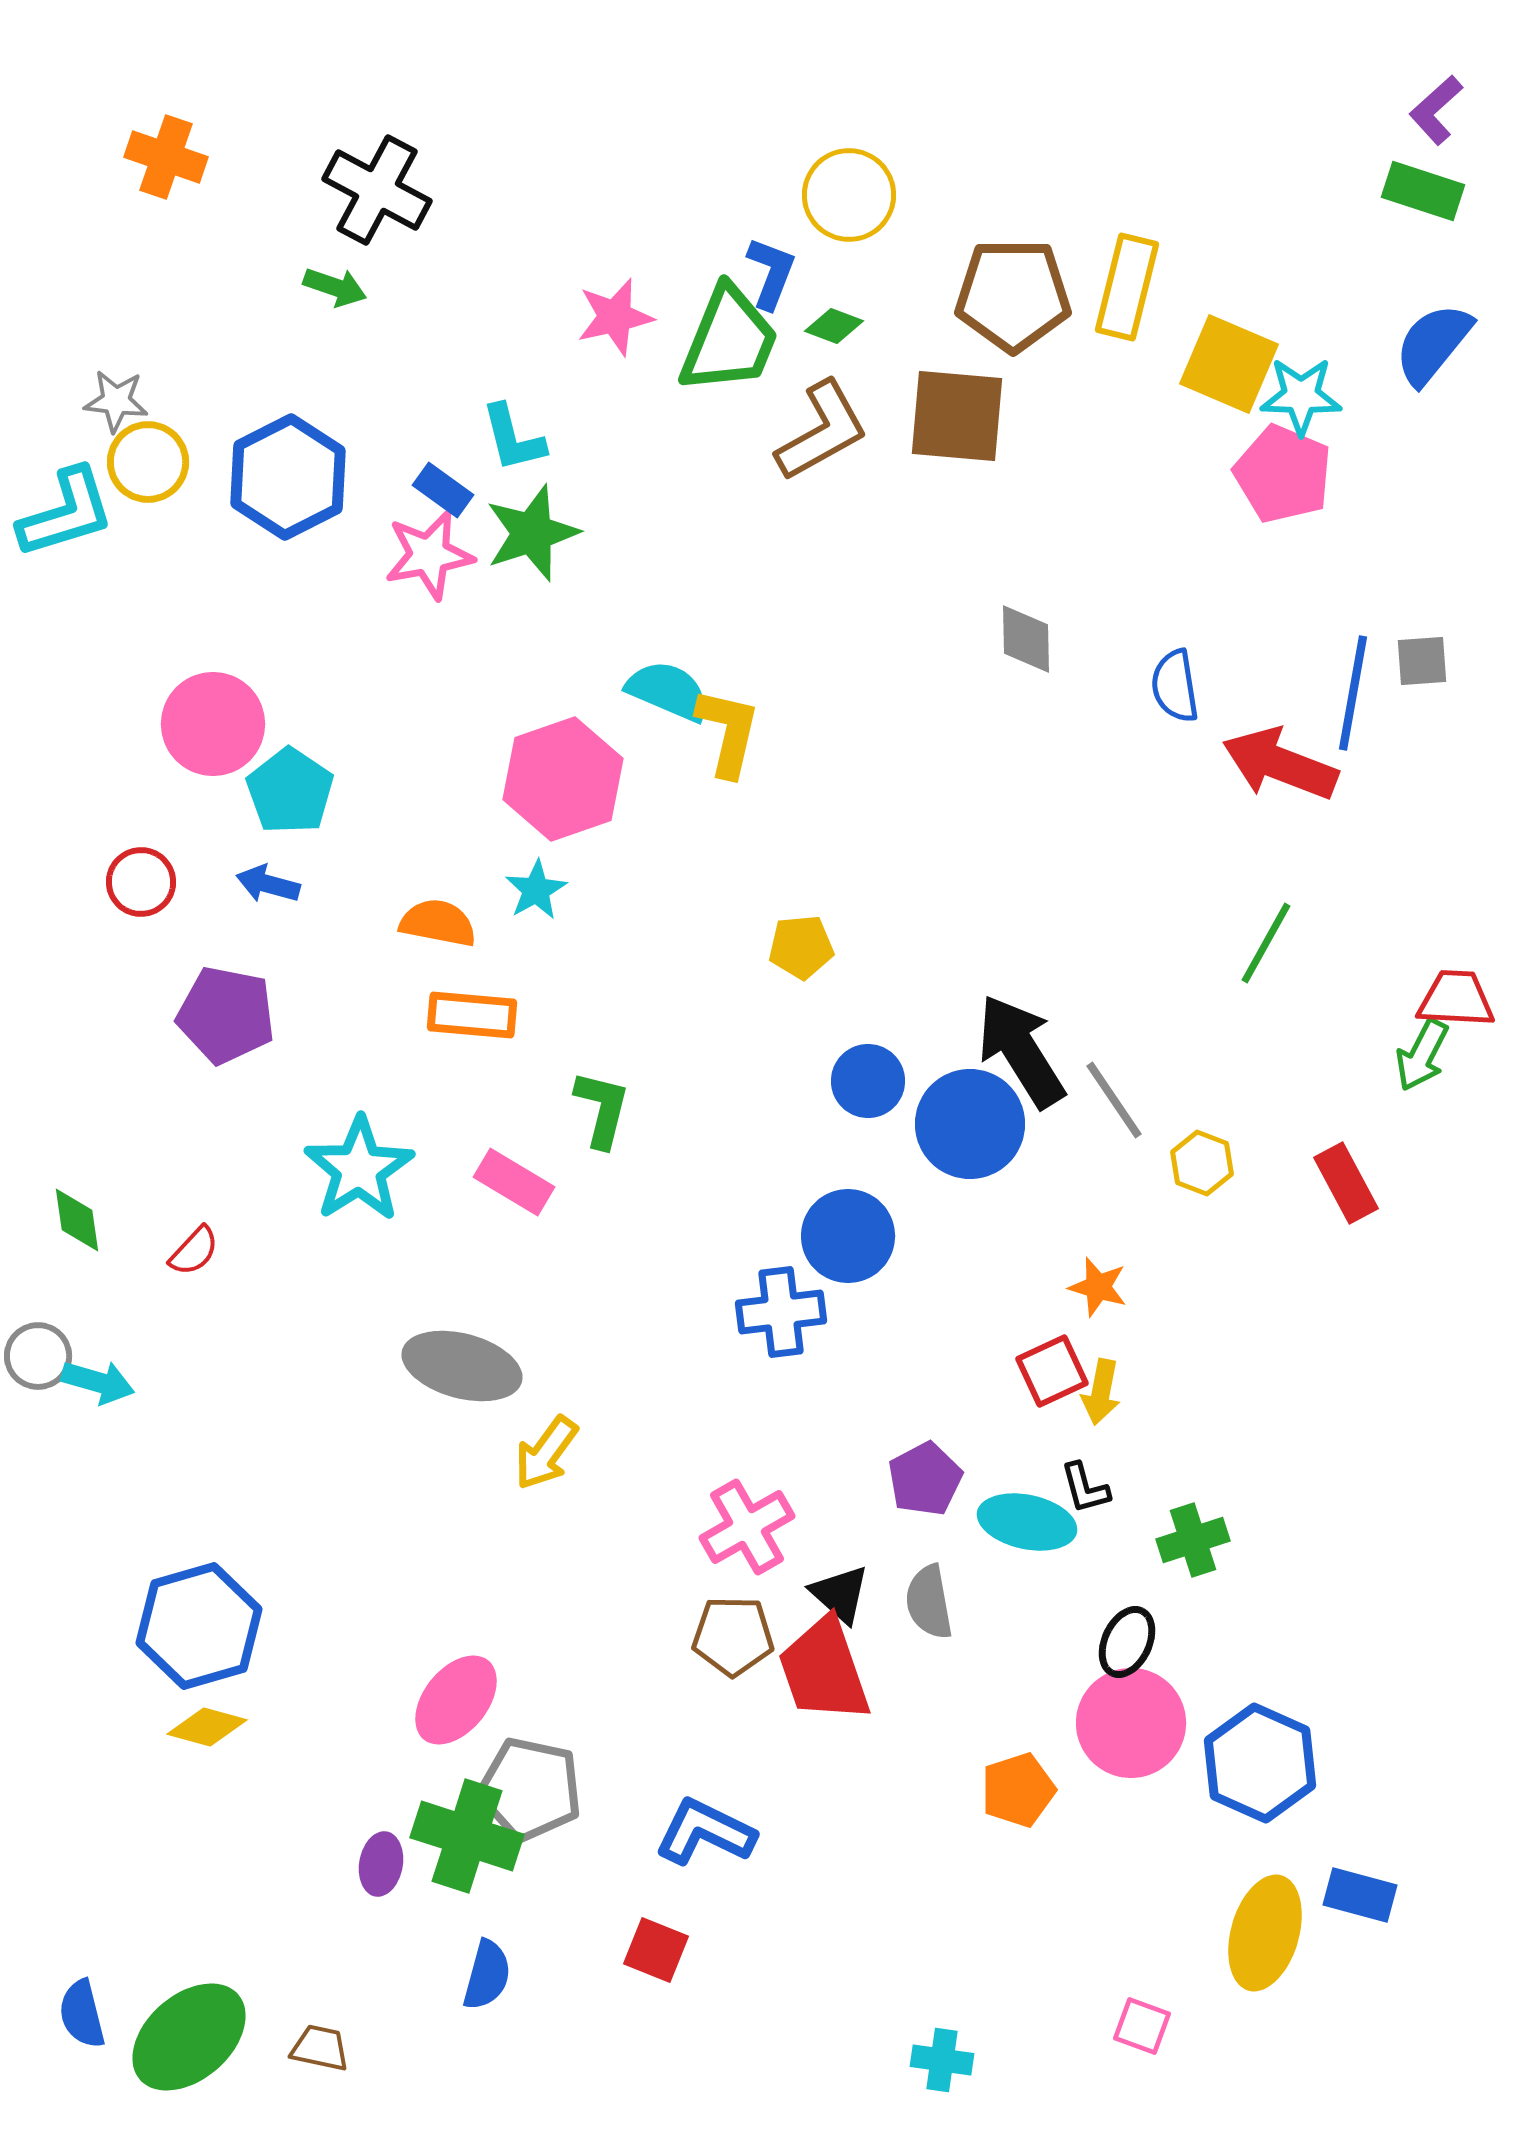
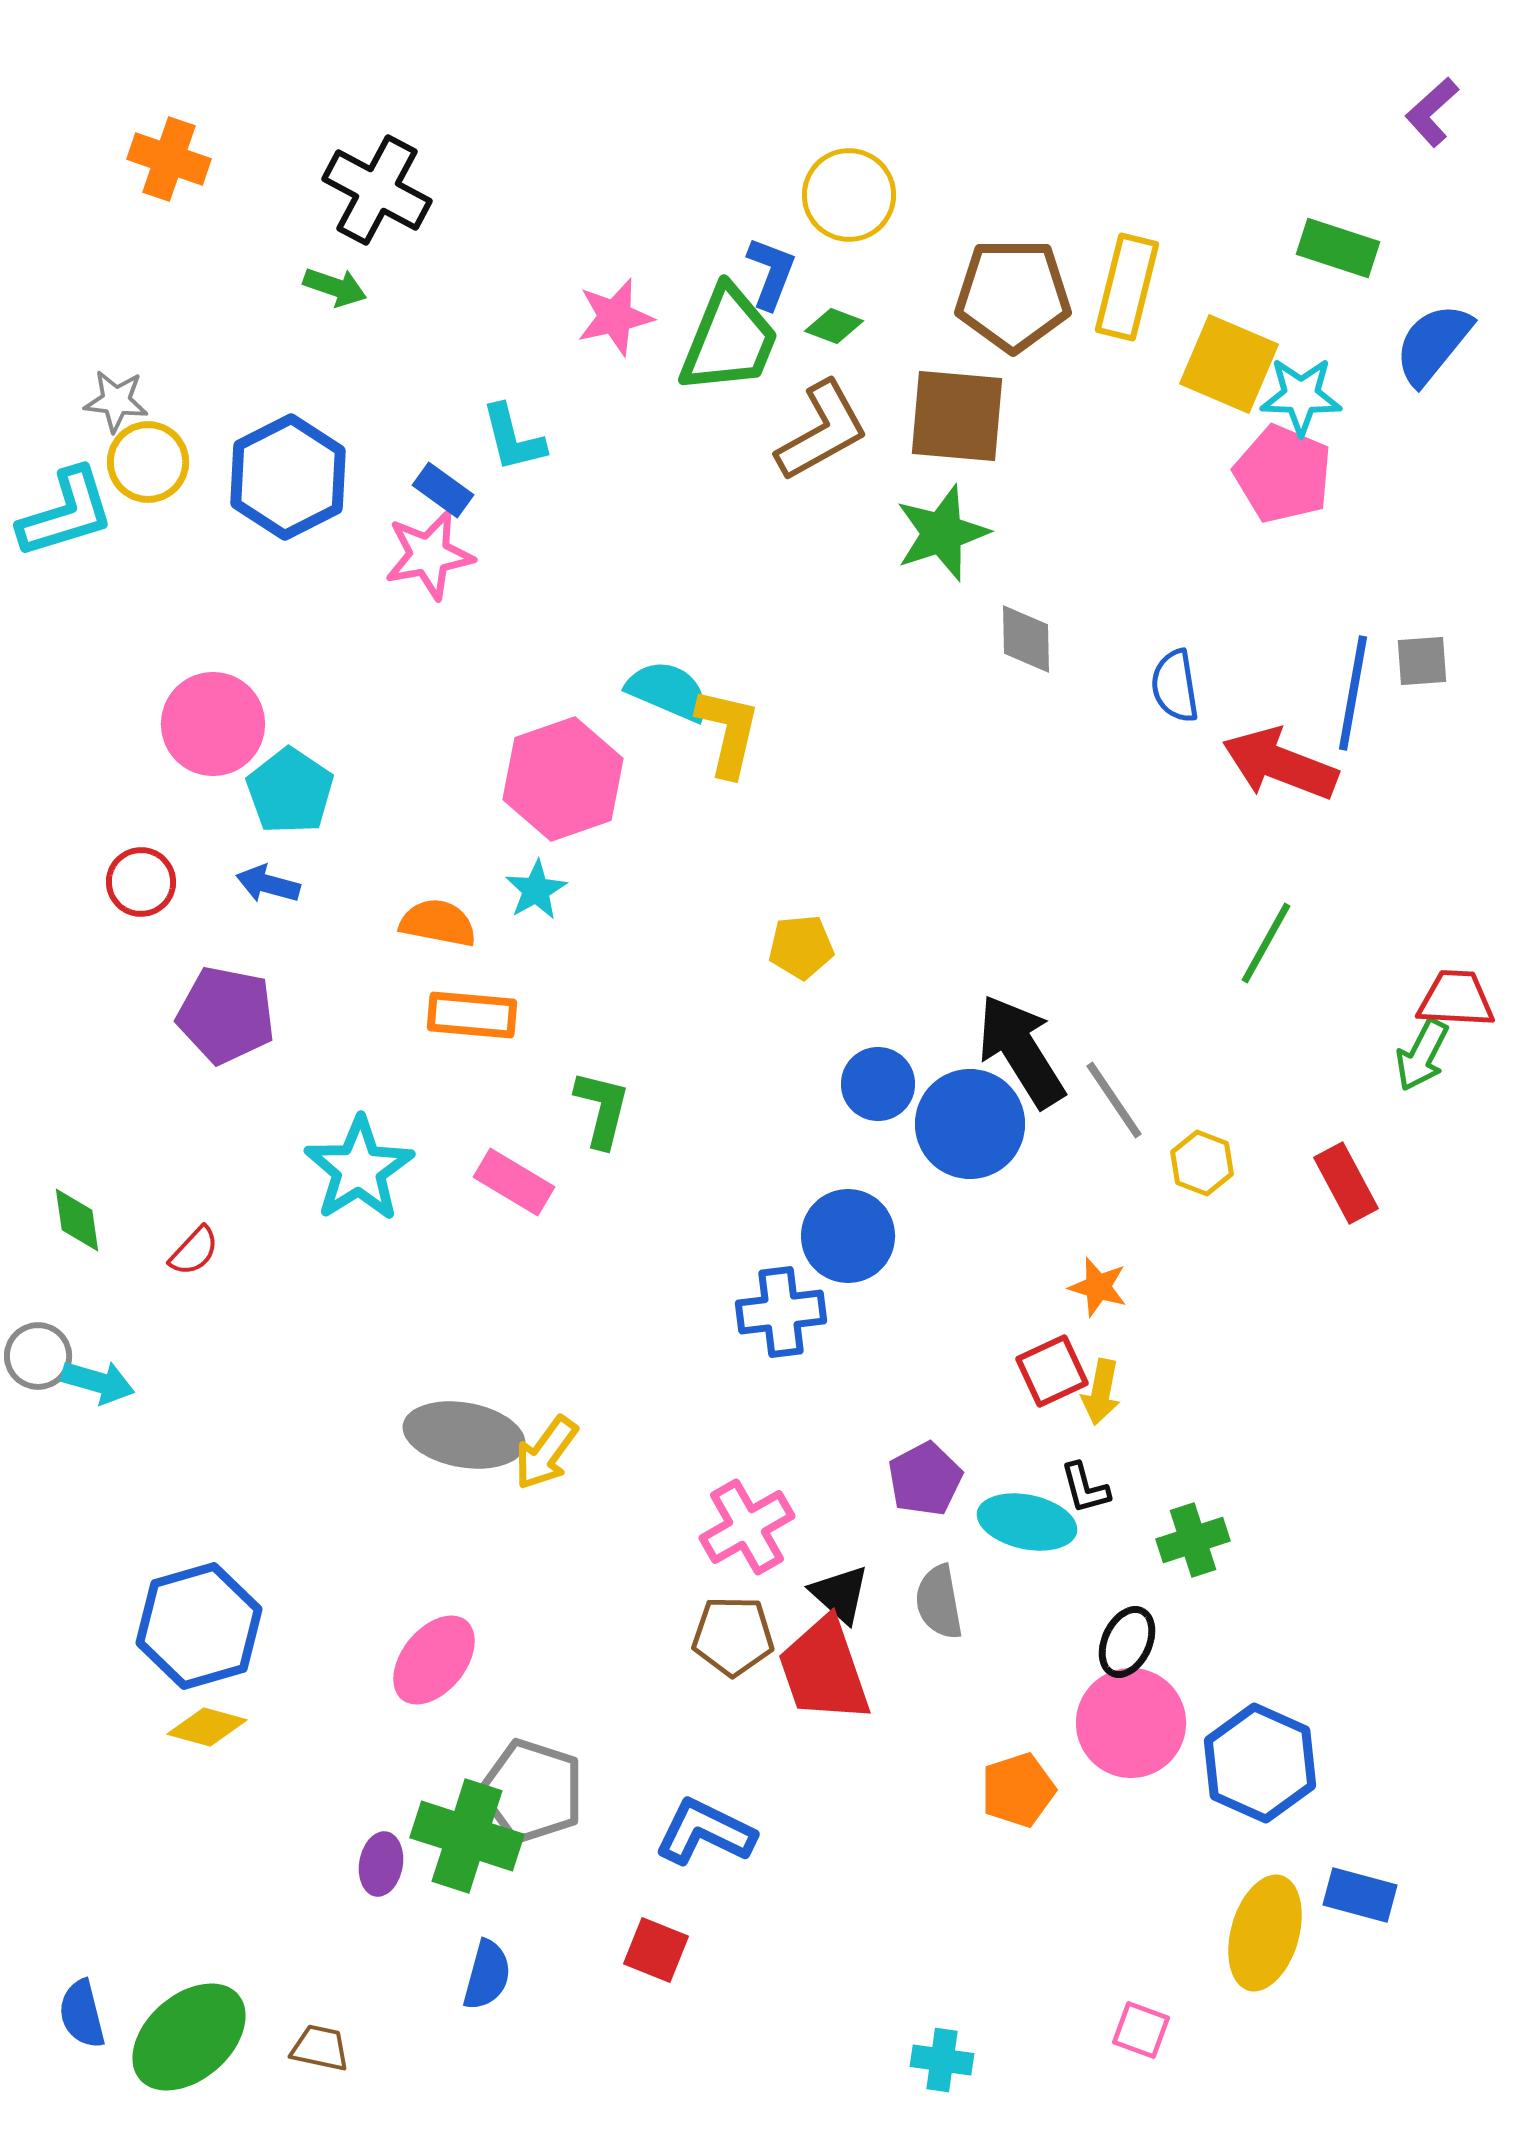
purple L-shape at (1436, 110): moved 4 px left, 2 px down
orange cross at (166, 157): moved 3 px right, 2 px down
green rectangle at (1423, 191): moved 85 px left, 57 px down
green star at (532, 533): moved 410 px right
blue circle at (868, 1081): moved 10 px right, 3 px down
gray ellipse at (462, 1366): moved 2 px right, 69 px down; rotated 5 degrees counterclockwise
gray semicircle at (929, 1602): moved 10 px right
pink ellipse at (456, 1700): moved 22 px left, 40 px up
gray pentagon at (530, 1789): moved 2 px right, 2 px down; rotated 6 degrees clockwise
pink square at (1142, 2026): moved 1 px left, 4 px down
